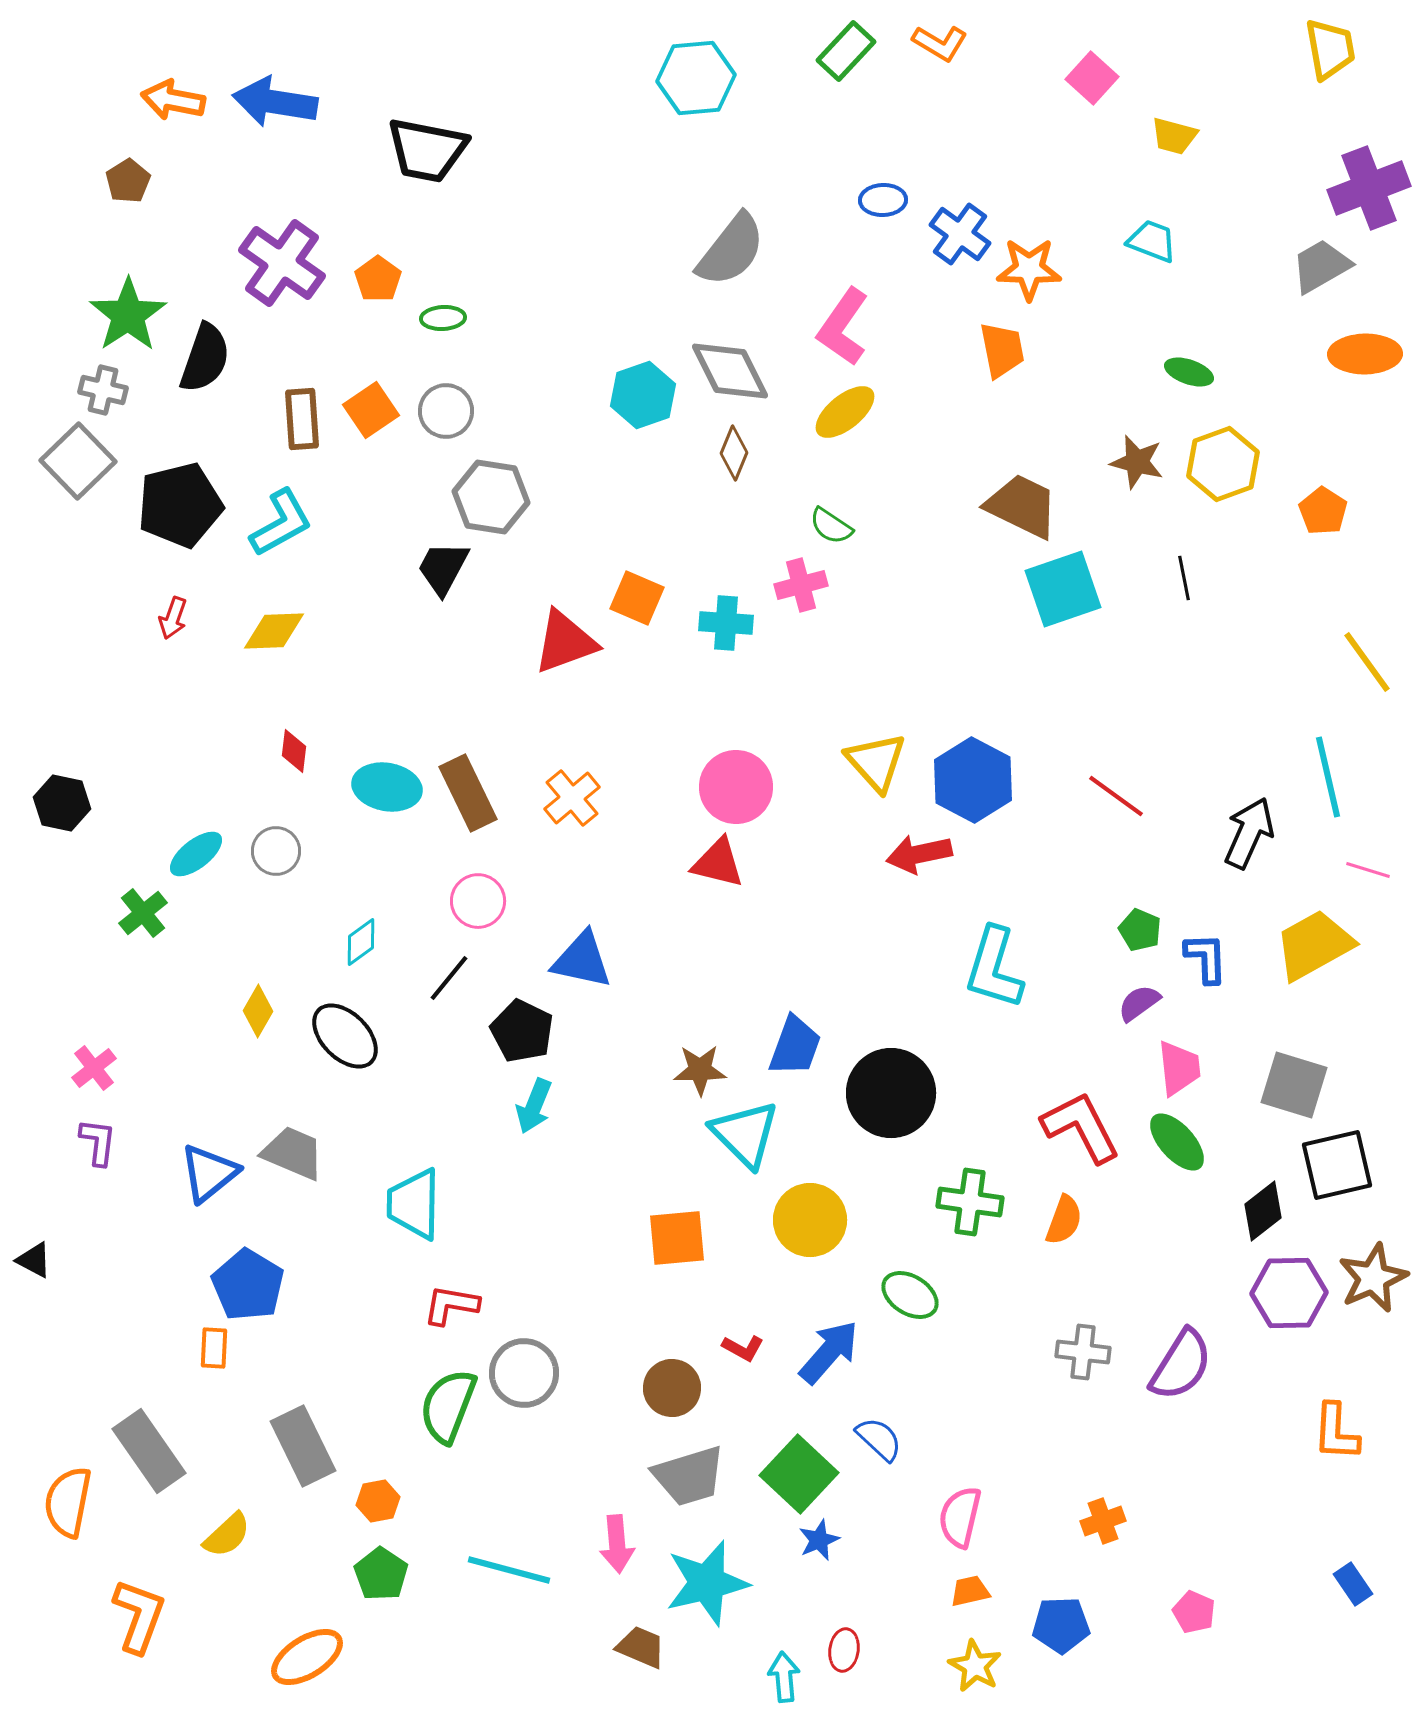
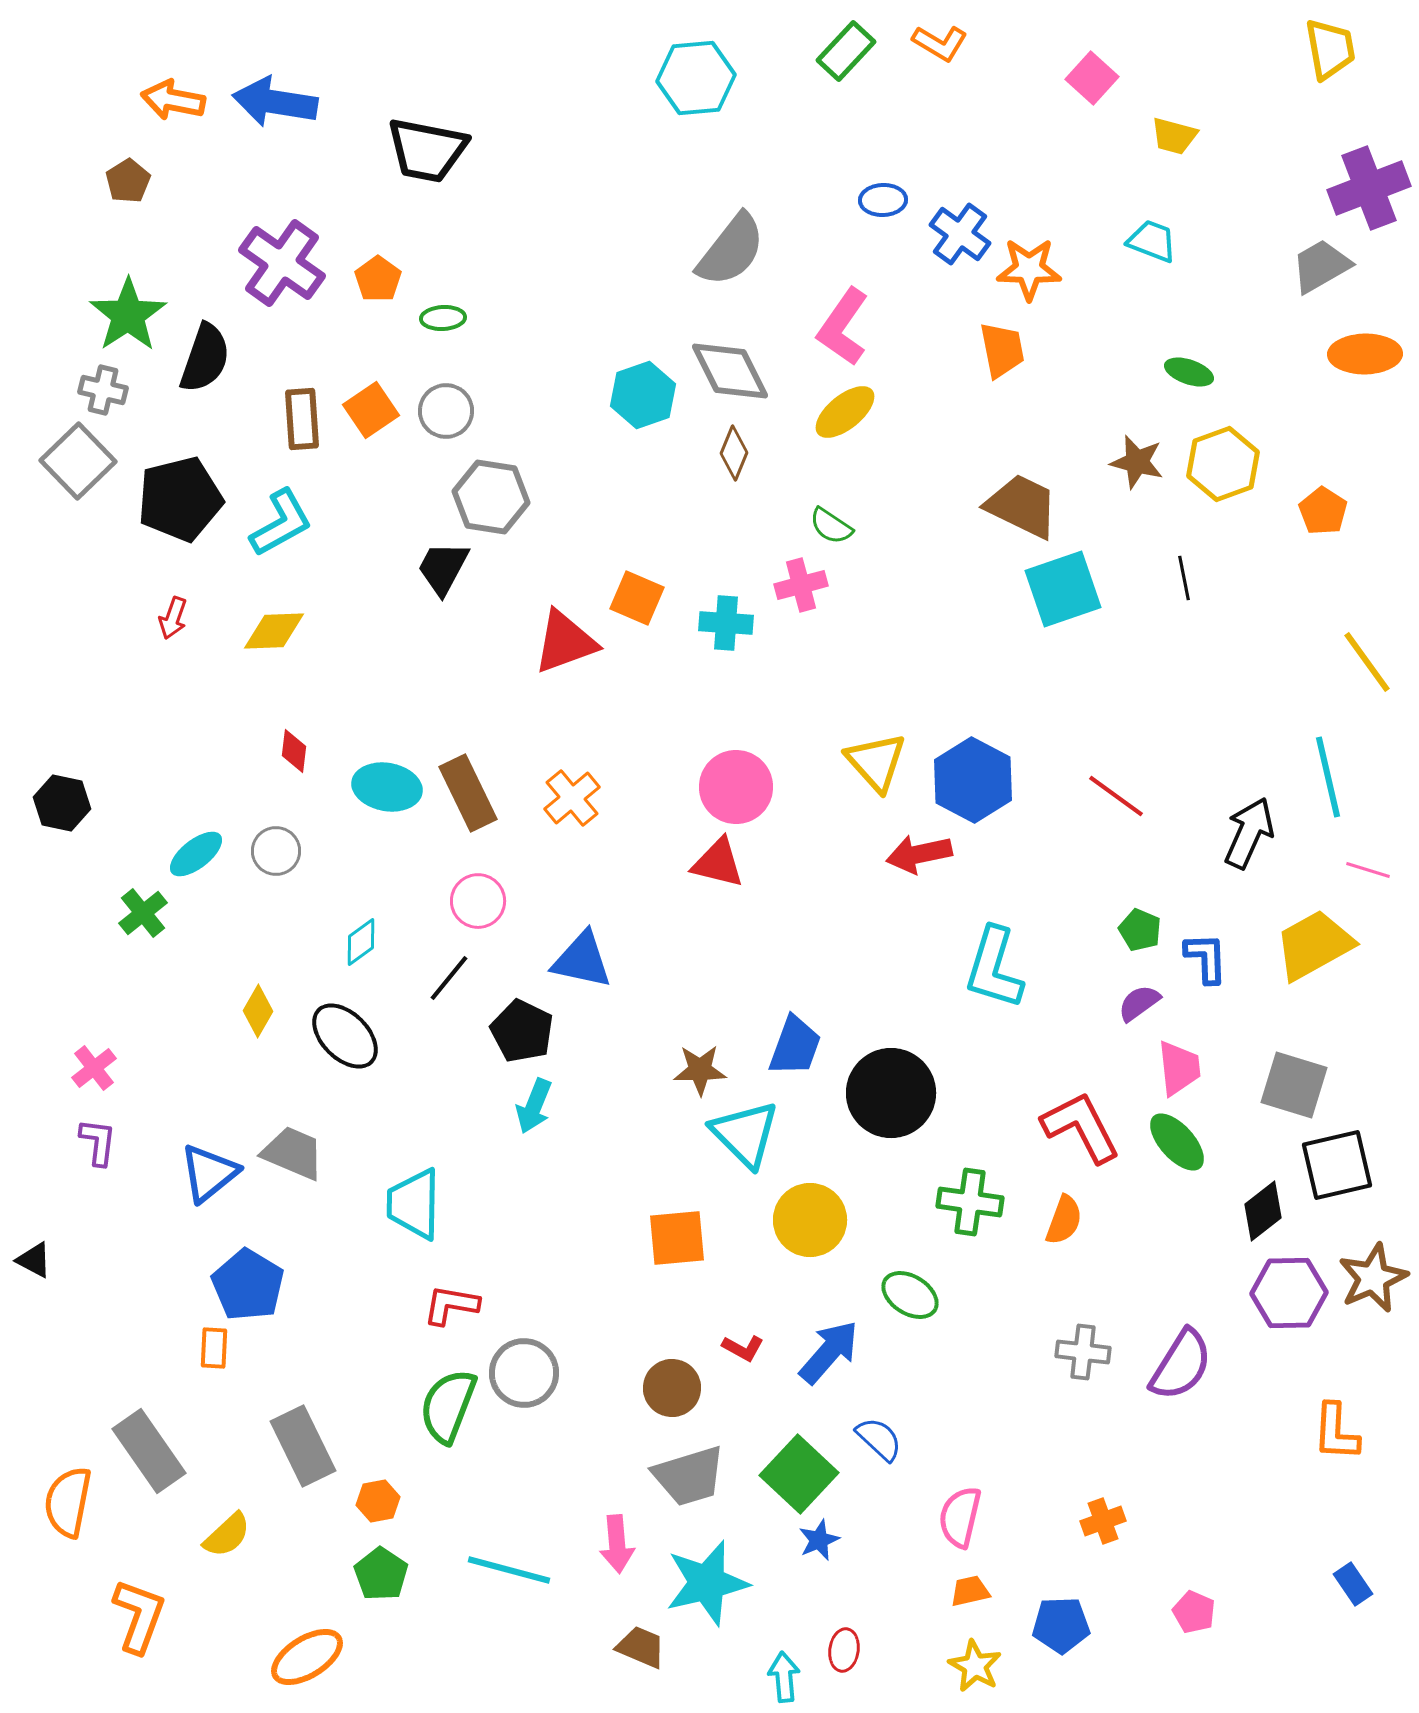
black pentagon at (180, 505): moved 6 px up
